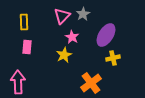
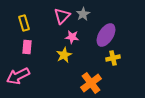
yellow rectangle: moved 1 px down; rotated 14 degrees counterclockwise
pink star: rotated 24 degrees counterclockwise
pink arrow: moved 6 px up; rotated 115 degrees counterclockwise
